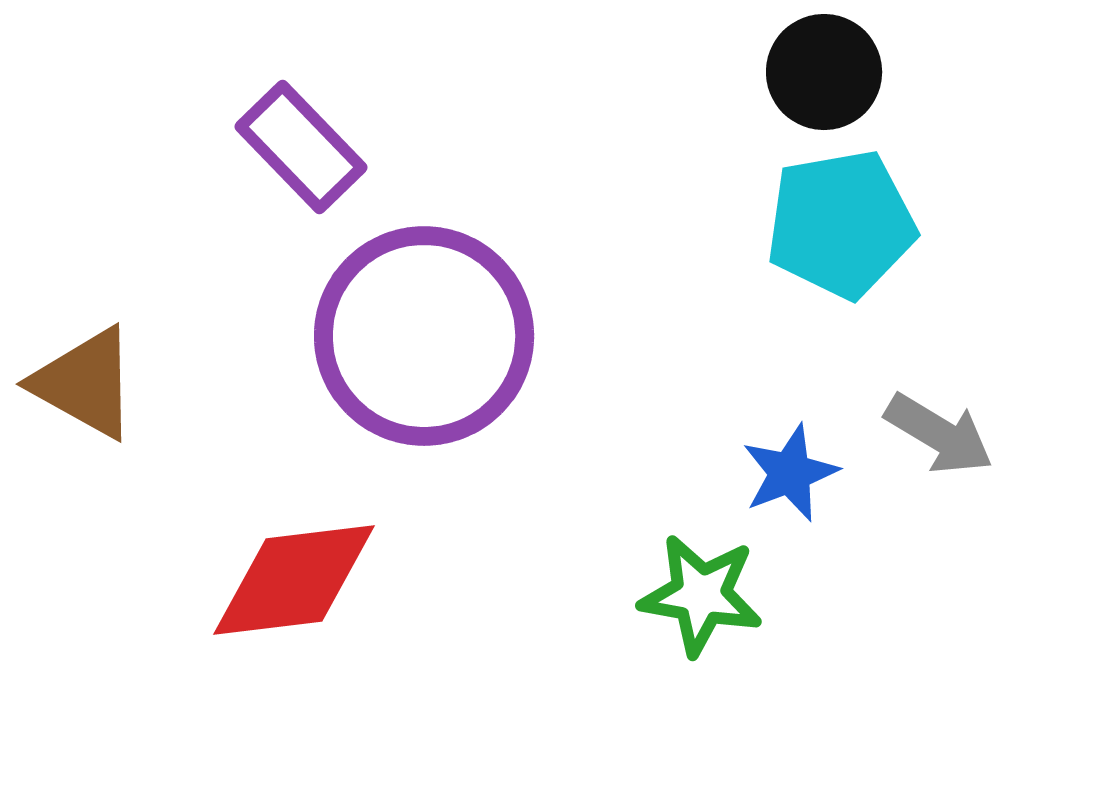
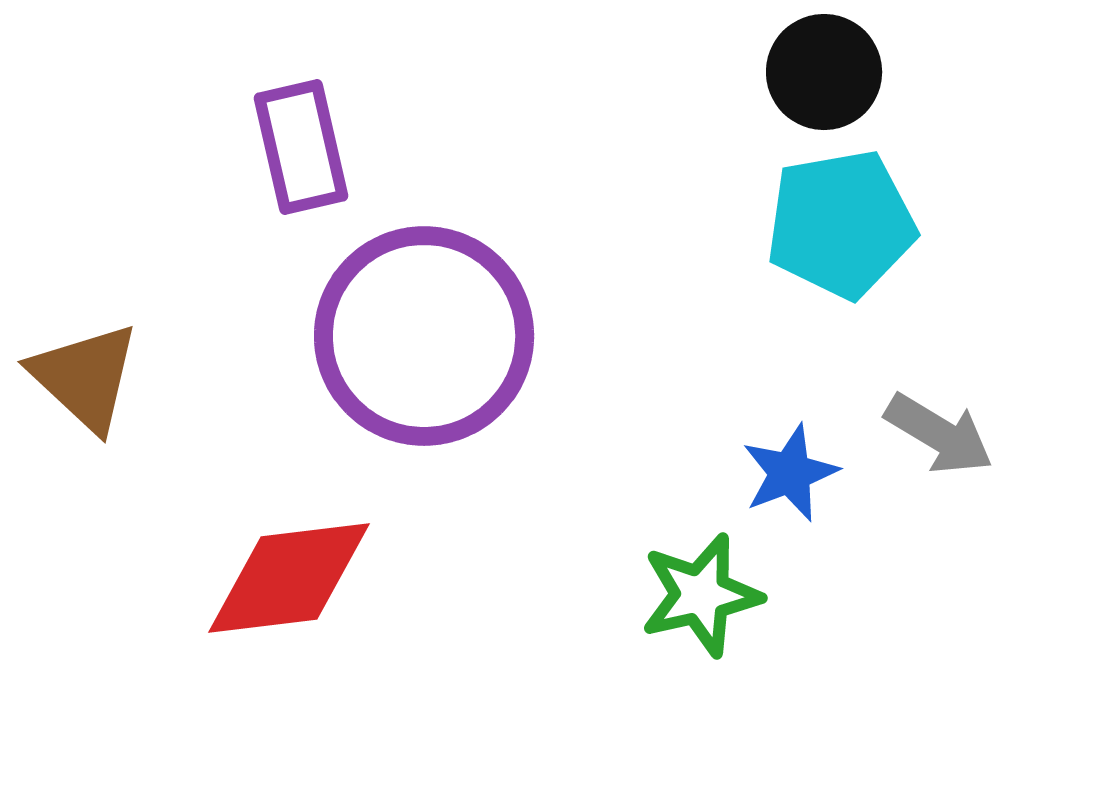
purple rectangle: rotated 31 degrees clockwise
brown triangle: moved 6 px up; rotated 14 degrees clockwise
red diamond: moved 5 px left, 2 px up
green star: rotated 23 degrees counterclockwise
